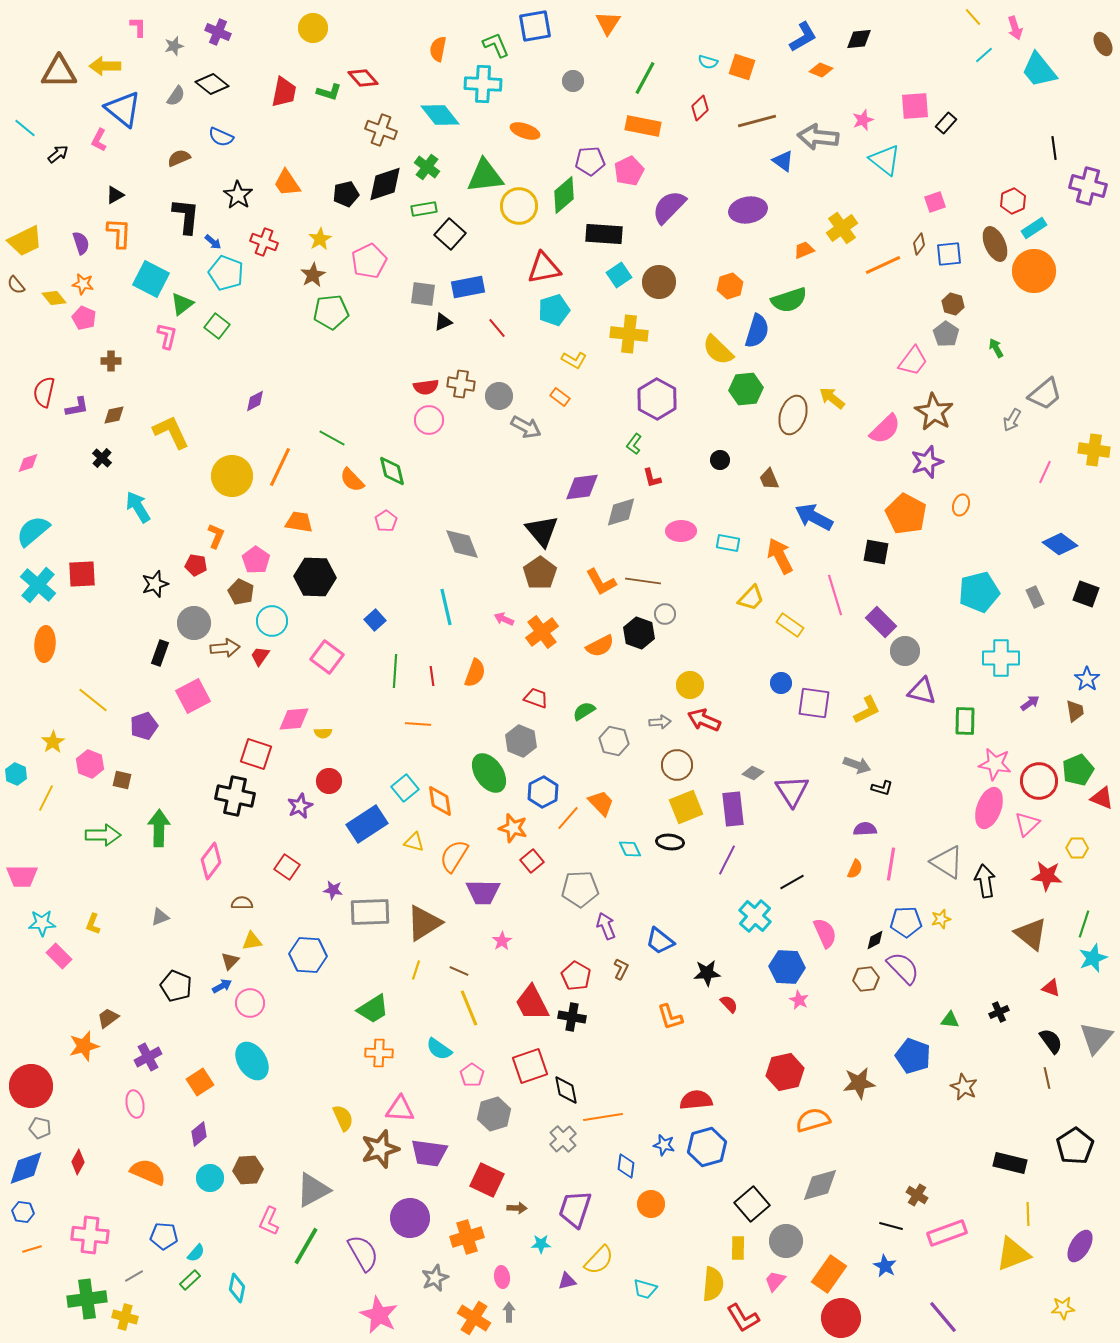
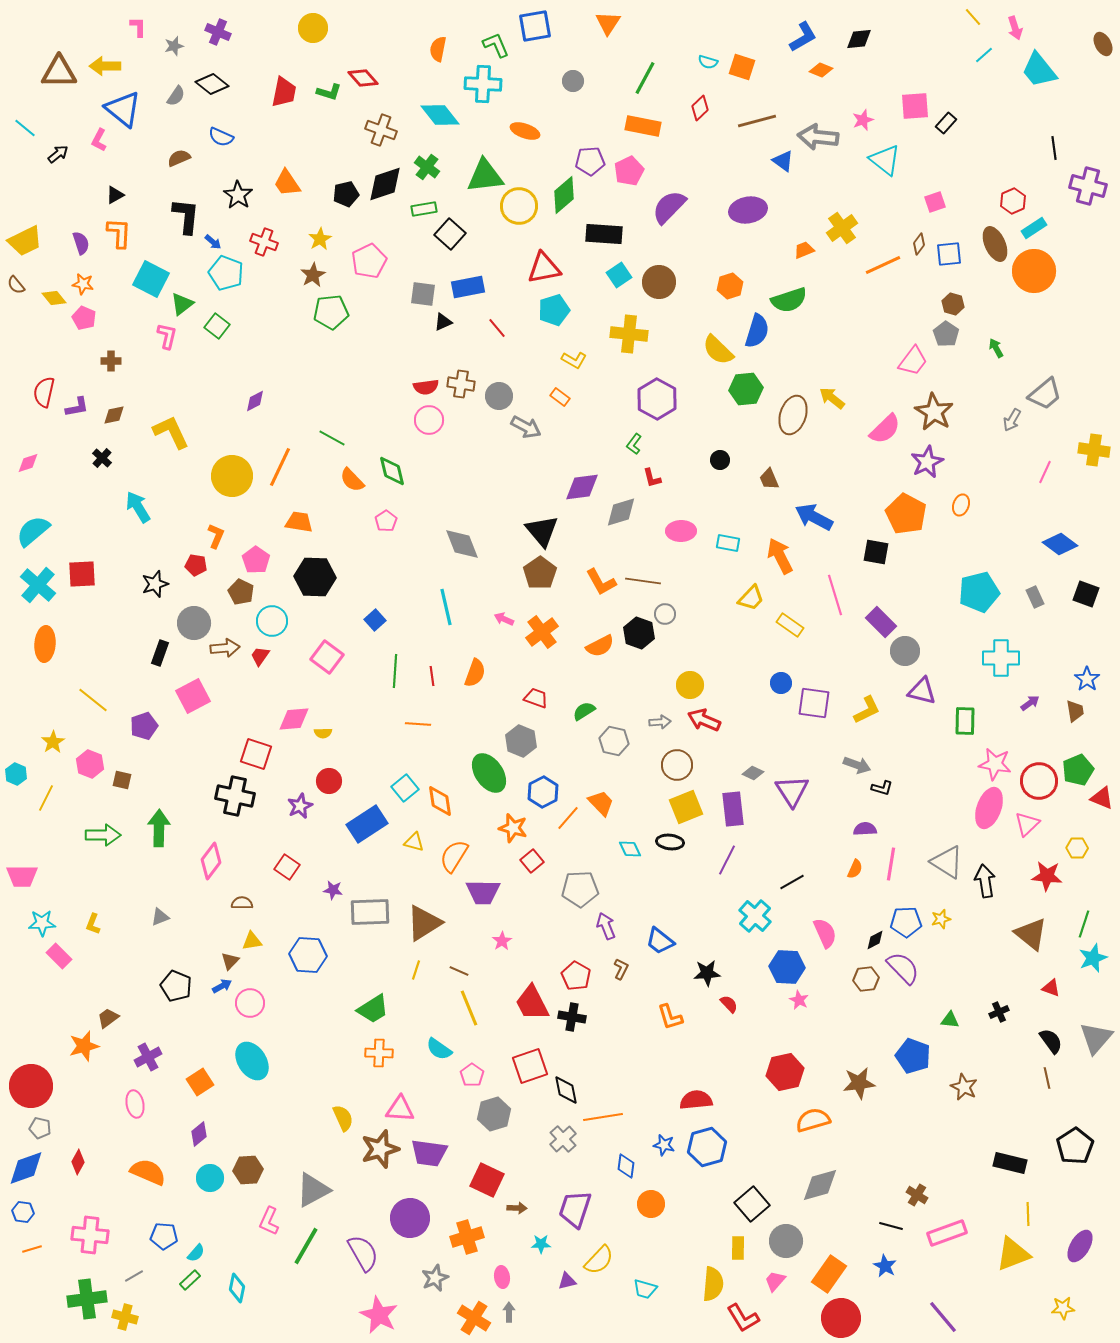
purple star at (927, 462): rotated 8 degrees counterclockwise
